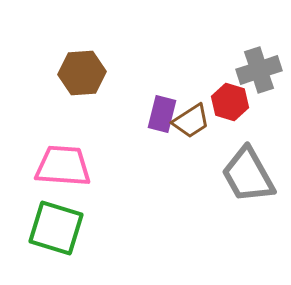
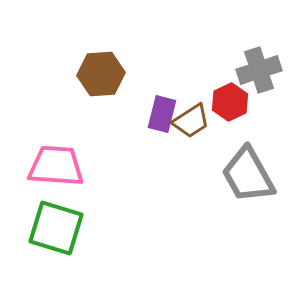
brown hexagon: moved 19 px right, 1 px down
red hexagon: rotated 18 degrees clockwise
pink trapezoid: moved 7 px left
